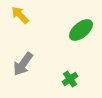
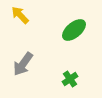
green ellipse: moved 7 px left
